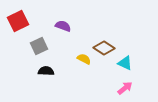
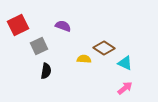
red square: moved 4 px down
yellow semicircle: rotated 24 degrees counterclockwise
black semicircle: rotated 98 degrees clockwise
